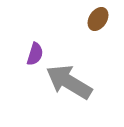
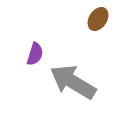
gray arrow: moved 4 px right
